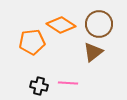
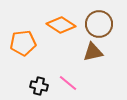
orange pentagon: moved 9 px left, 1 px down
brown triangle: rotated 25 degrees clockwise
pink line: rotated 36 degrees clockwise
